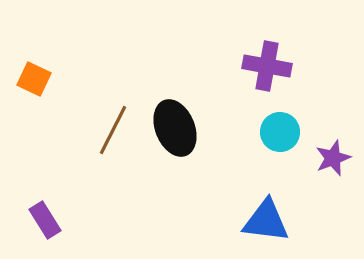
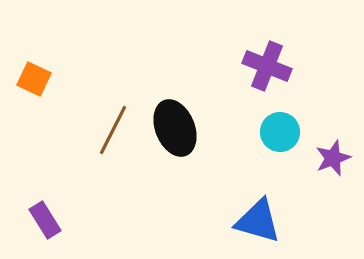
purple cross: rotated 12 degrees clockwise
blue triangle: moved 8 px left; rotated 9 degrees clockwise
